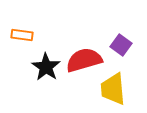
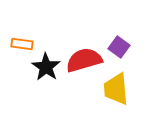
orange rectangle: moved 9 px down
purple square: moved 2 px left, 2 px down
yellow trapezoid: moved 3 px right
